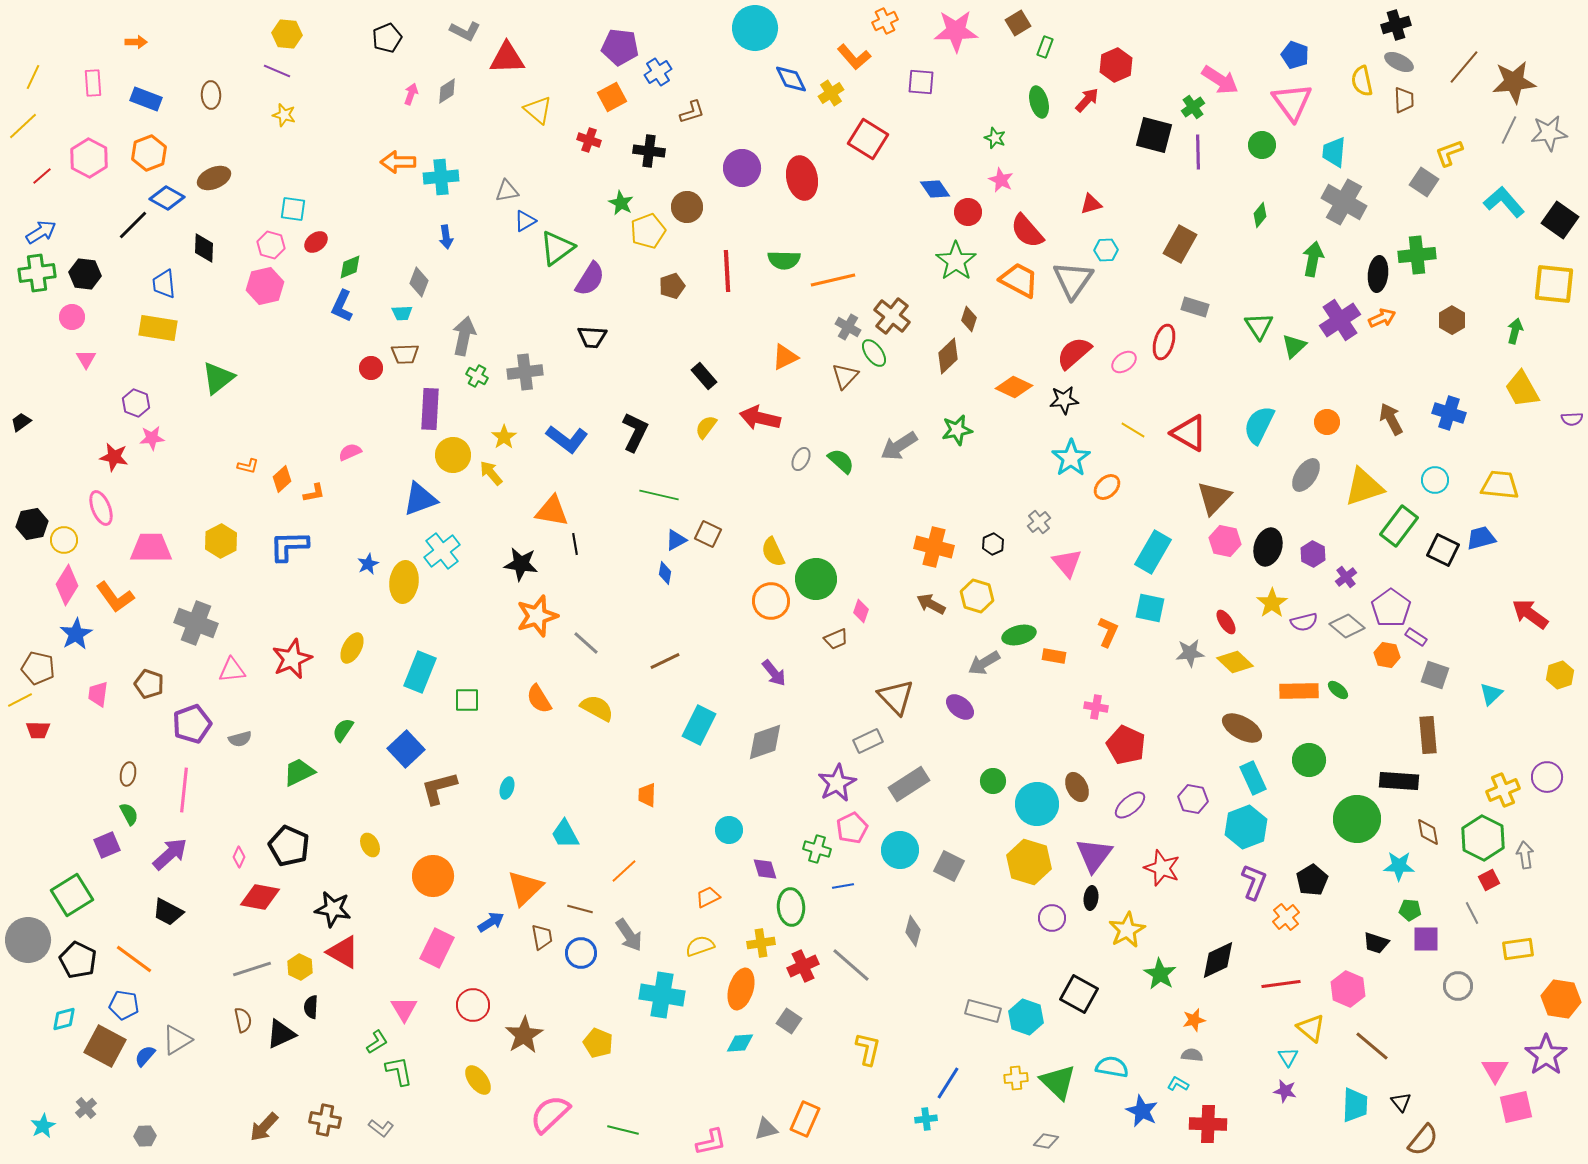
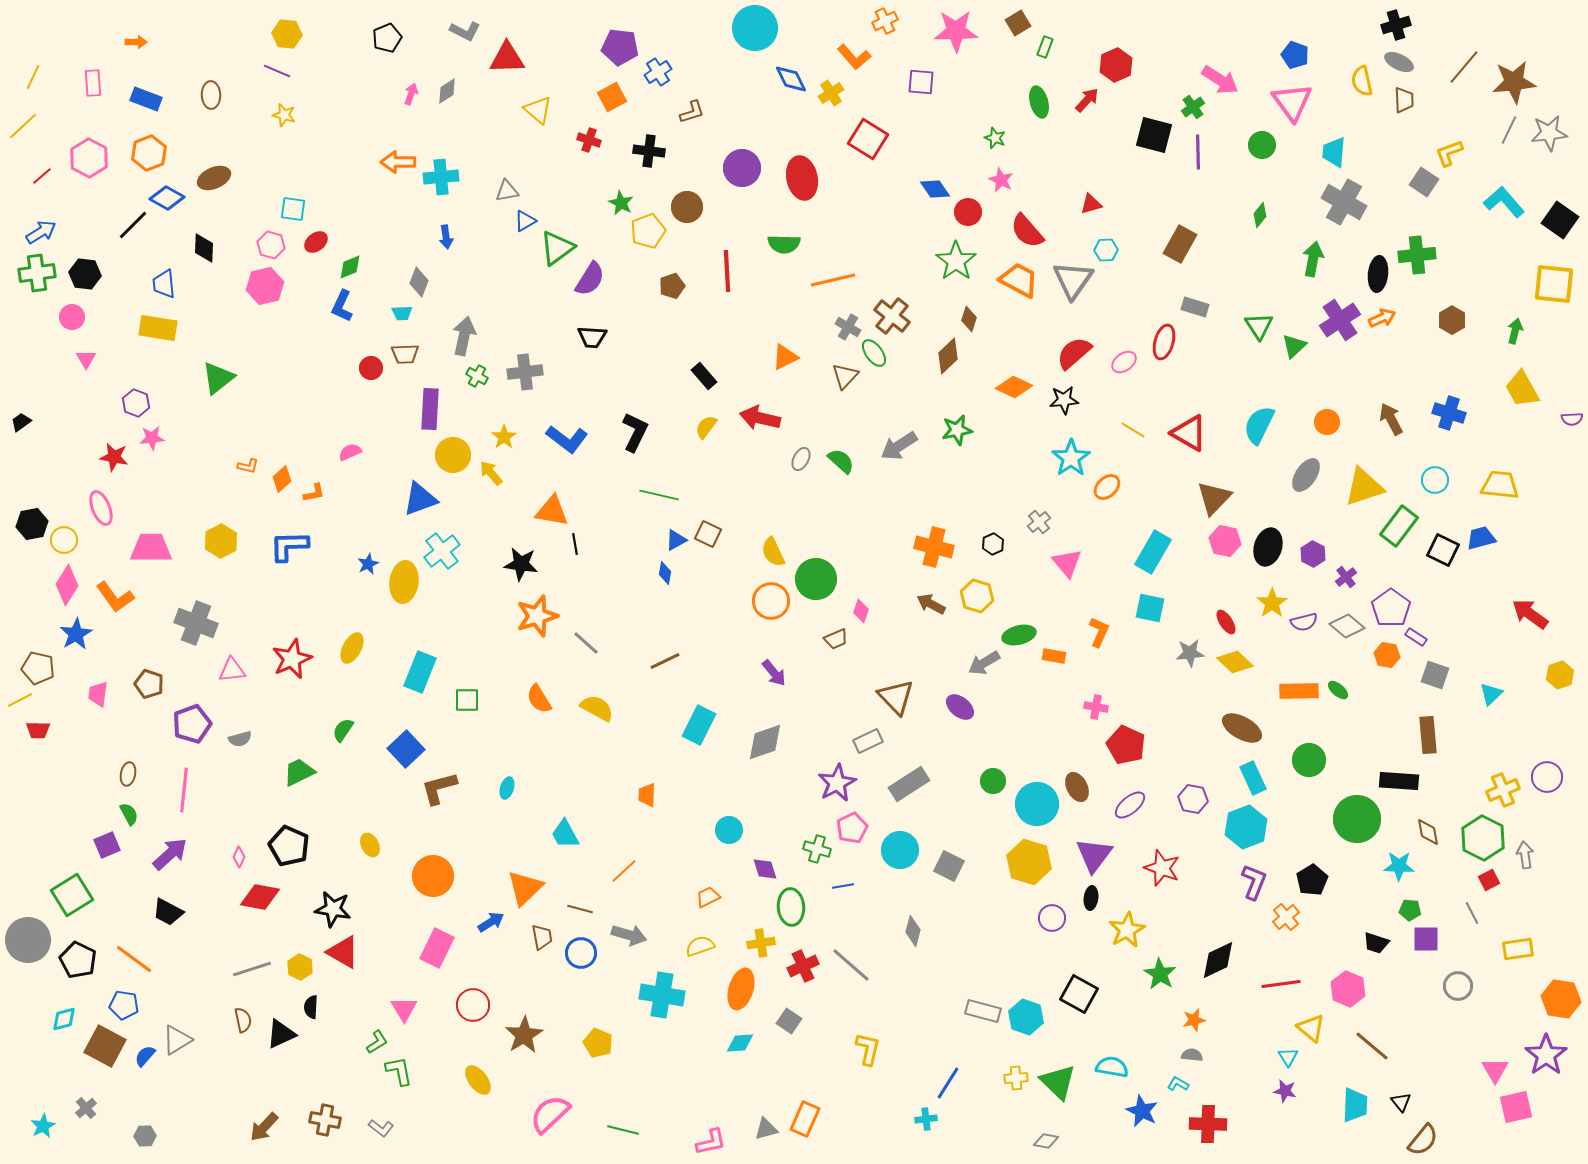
green semicircle at (784, 260): moved 16 px up
orange L-shape at (1108, 632): moved 9 px left
gray arrow at (629, 935): rotated 40 degrees counterclockwise
